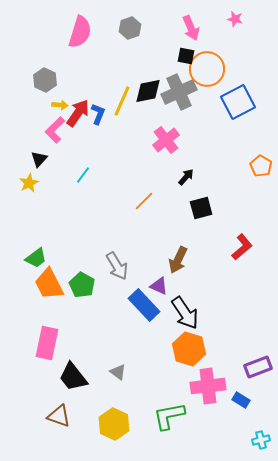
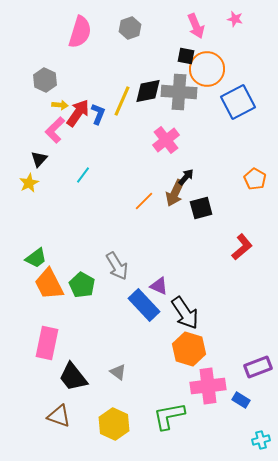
pink arrow at (191, 28): moved 5 px right, 2 px up
gray cross at (179, 92): rotated 28 degrees clockwise
orange pentagon at (261, 166): moved 6 px left, 13 px down
brown arrow at (178, 260): moved 3 px left, 67 px up
